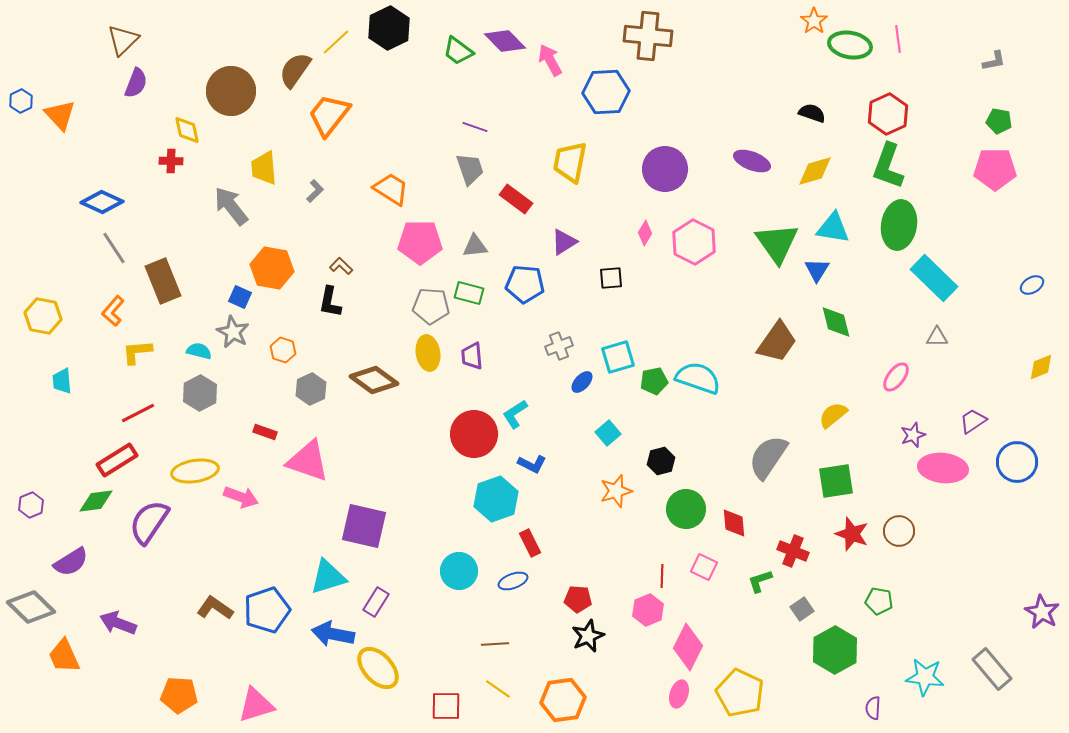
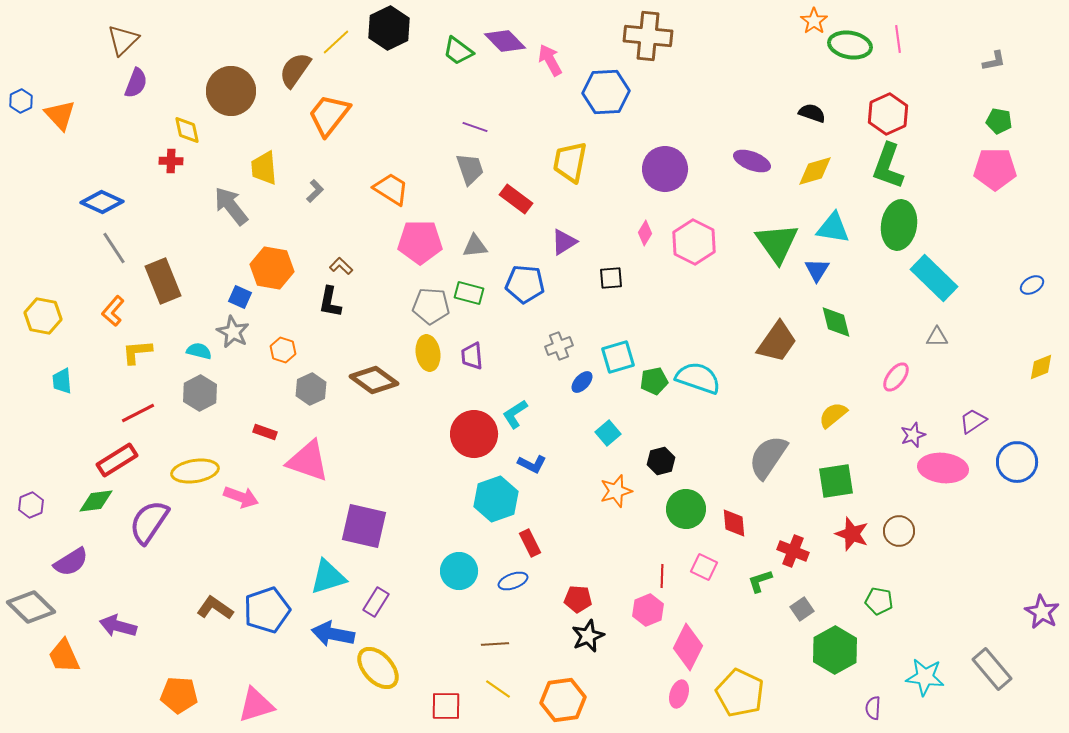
purple arrow at (118, 623): moved 3 px down; rotated 6 degrees counterclockwise
